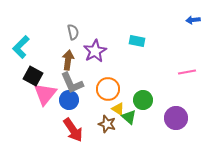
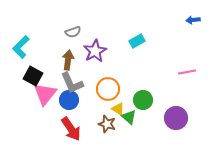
gray semicircle: rotated 84 degrees clockwise
cyan rectangle: rotated 42 degrees counterclockwise
red arrow: moved 2 px left, 1 px up
